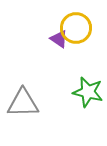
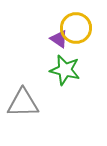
green star: moved 23 px left, 22 px up
